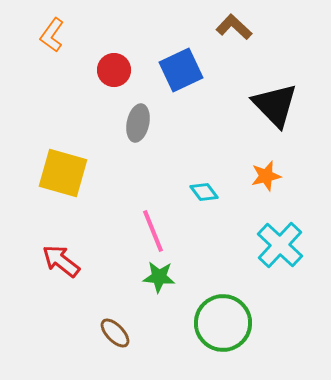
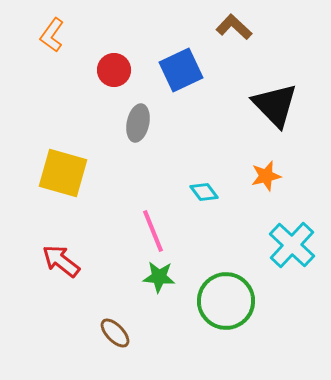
cyan cross: moved 12 px right
green circle: moved 3 px right, 22 px up
